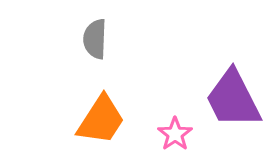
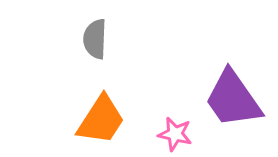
purple trapezoid: rotated 8 degrees counterclockwise
pink star: rotated 24 degrees counterclockwise
